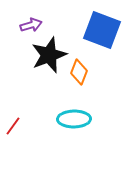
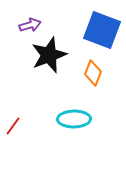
purple arrow: moved 1 px left
orange diamond: moved 14 px right, 1 px down
